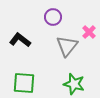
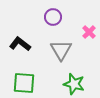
black L-shape: moved 4 px down
gray triangle: moved 6 px left, 4 px down; rotated 10 degrees counterclockwise
